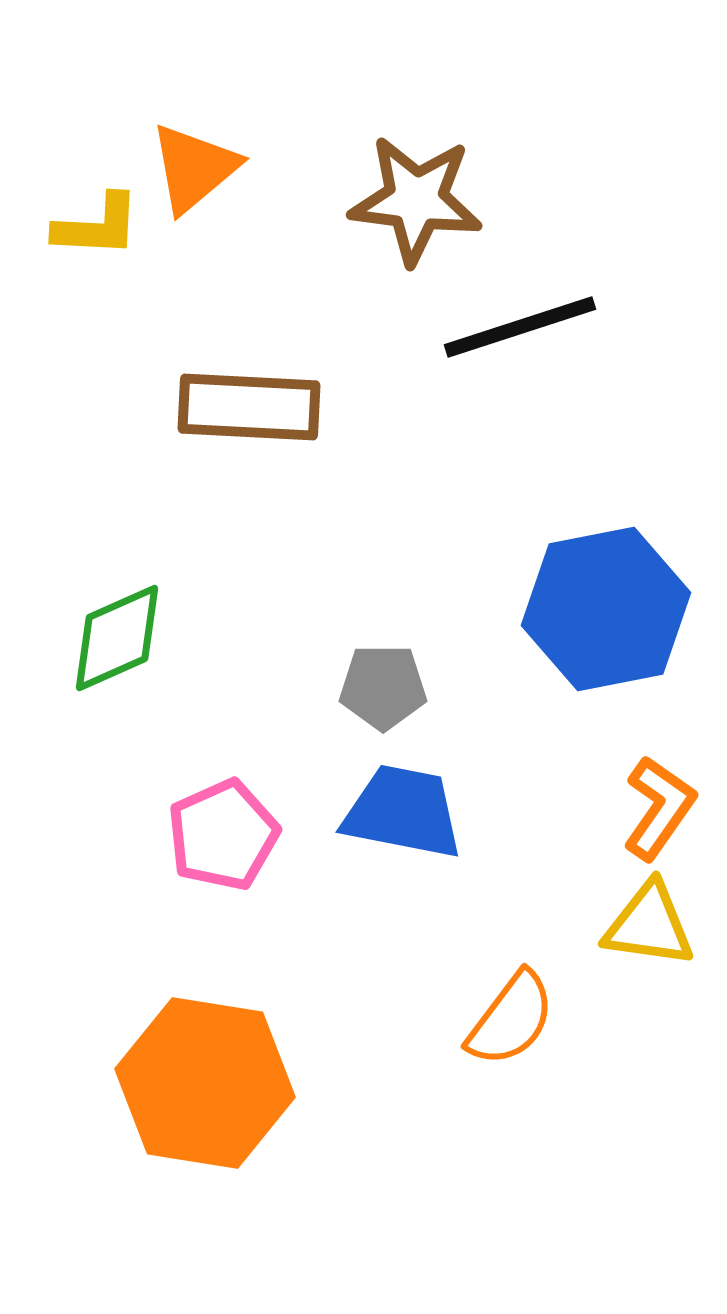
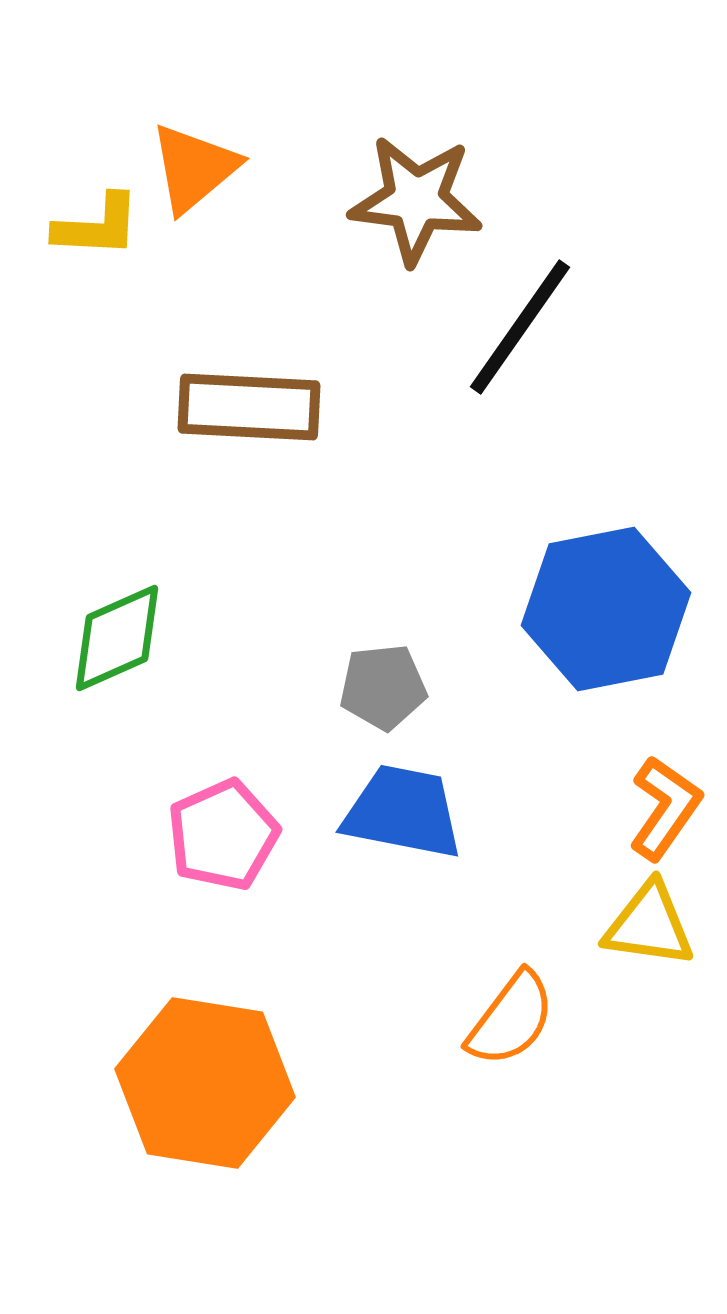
black line: rotated 37 degrees counterclockwise
gray pentagon: rotated 6 degrees counterclockwise
orange L-shape: moved 6 px right
